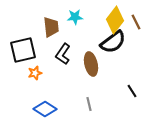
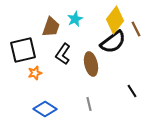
cyan star: moved 2 px down; rotated 21 degrees counterclockwise
brown line: moved 7 px down
brown trapezoid: rotated 25 degrees clockwise
